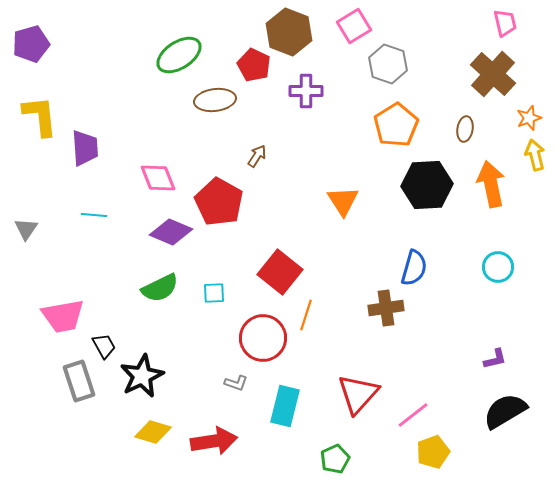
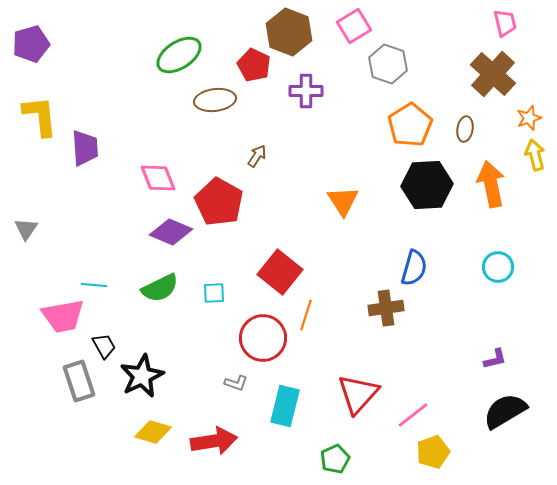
orange pentagon at (396, 125): moved 14 px right
cyan line at (94, 215): moved 70 px down
